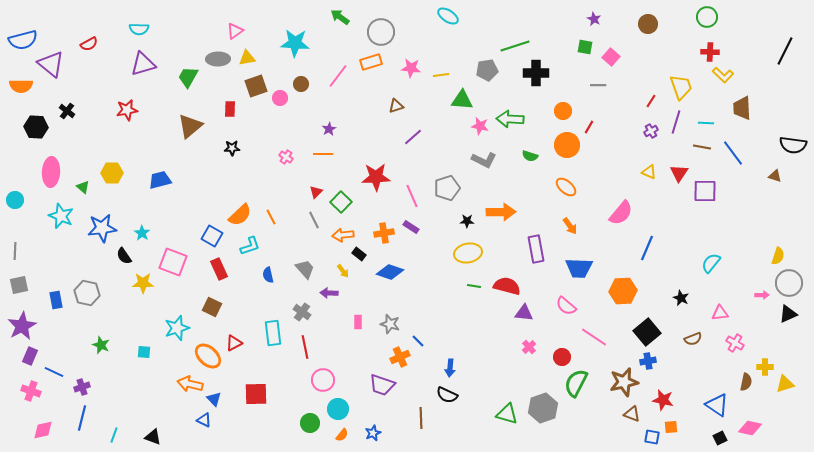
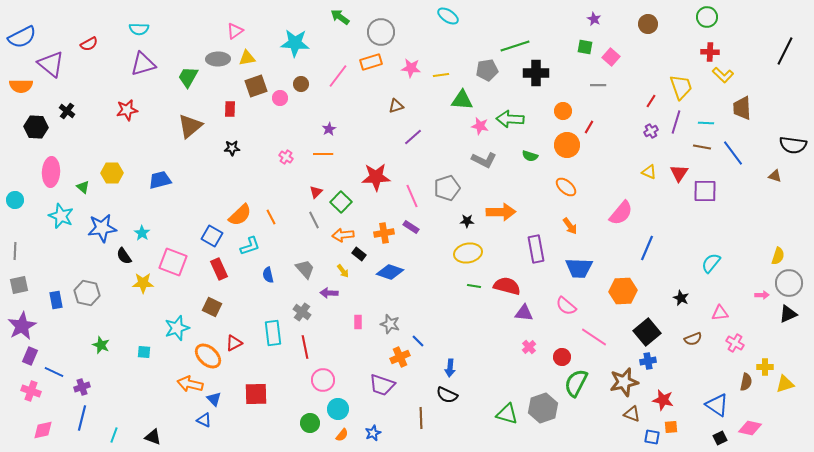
blue semicircle at (23, 40): moved 1 px left, 3 px up; rotated 12 degrees counterclockwise
